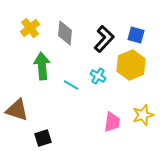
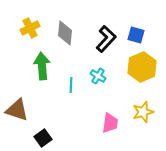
yellow cross: rotated 12 degrees clockwise
black L-shape: moved 2 px right
yellow hexagon: moved 11 px right, 2 px down
cyan line: rotated 63 degrees clockwise
yellow star: moved 3 px up
pink trapezoid: moved 2 px left, 1 px down
black square: rotated 18 degrees counterclockwise
